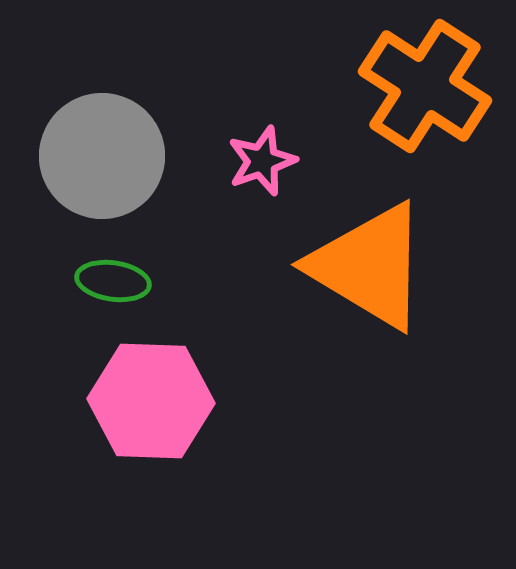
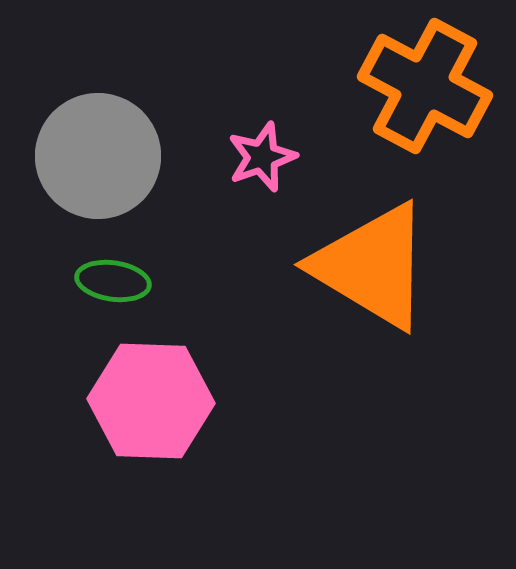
orange cross: rotated 5 degrees counterclockwise
gray circle: moved 4 px left
pink star: moved 4 px up
orange triangle: moved 3 px right
